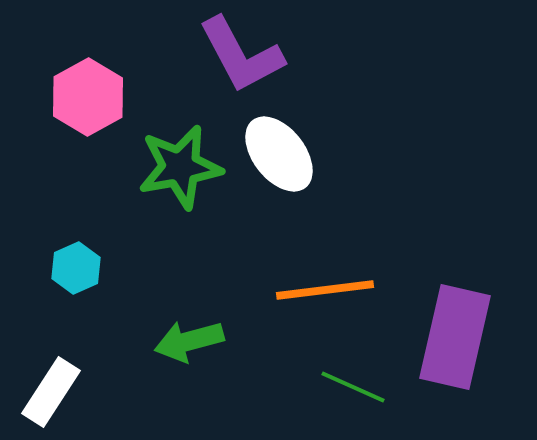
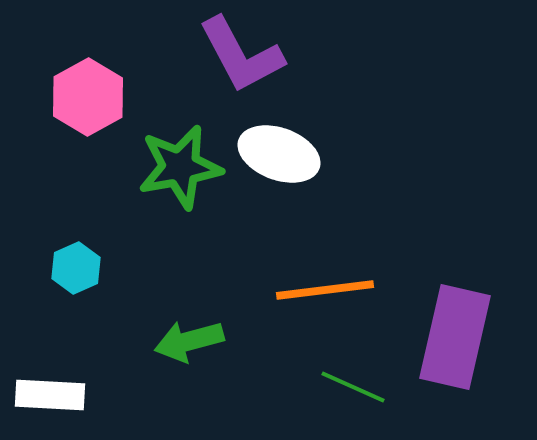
white ellipse: rotated 32 degrees counterclockwise
white rectangle: moved 1 px left, 3 px down; rotated 60 degrees clockwise
